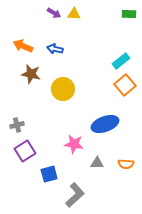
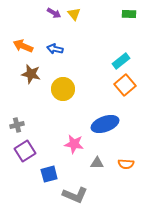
yellow triangle: rotated 48 degrees clockwise
gray L-shape: rotated 65 degrees clockwise
